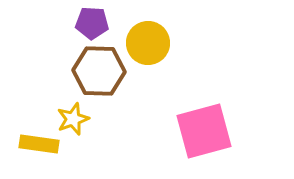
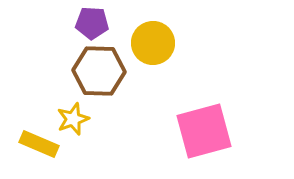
yellow circle: moved 5 px right
yellow rectangle: rotated 15 degrees clockwise
